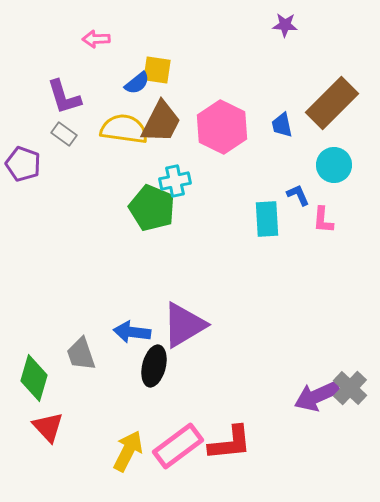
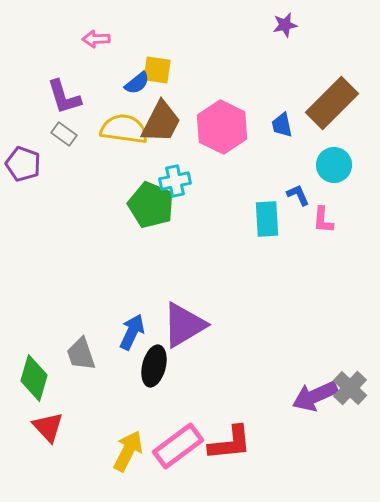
purple star: rotated 15 degrees counterclockwise
green pentagon: moved 1 px left, 3 px up
blue arrow: rotated 108 degrees clockwise
purple arrow: moved 2 px left
